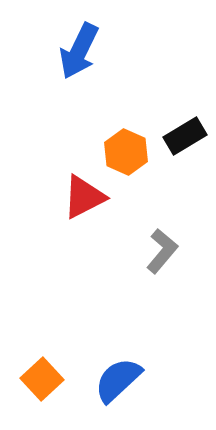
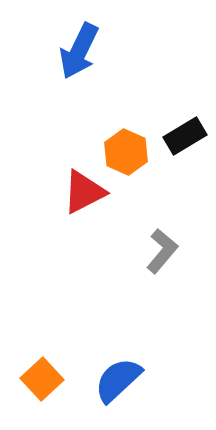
red triangle: moved 5 px up
